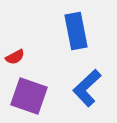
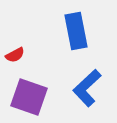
red semicircle: moved 2 px up
purple square: moved 1 px down
